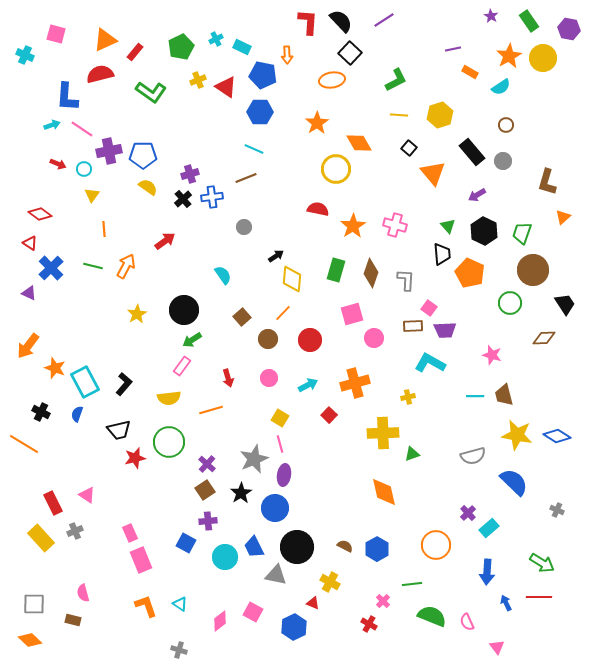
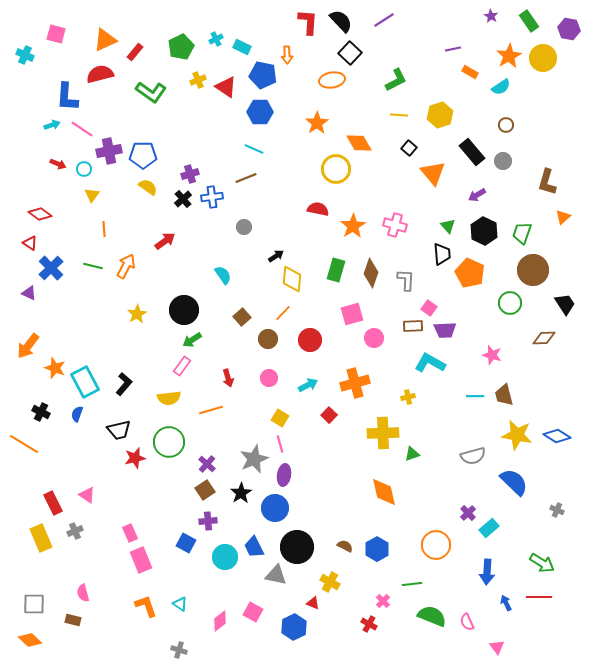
yellow rectangle at (41, 538): rotated 20 degrees clockwise
